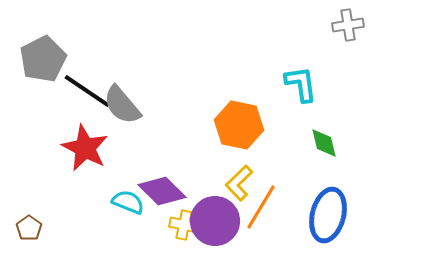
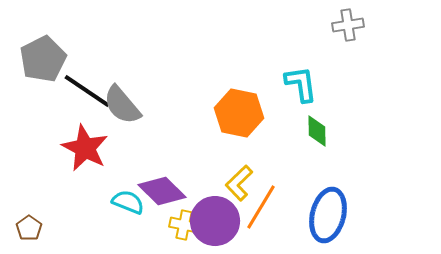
orange hexagon: moved 12 px up
green diamond: moved 7 px left, 12 px up; rotated 12 degrees clockwise
